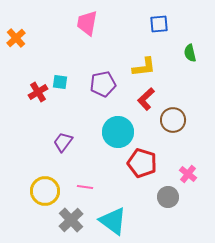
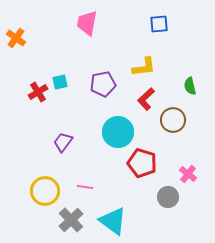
orange cross: rotated 12 degrees counterclockwise
green semicircle: moved 33 px down
cyan square: rotated 21 degrees counterclockwise
